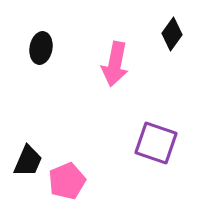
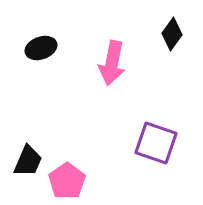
black ellipse: rotated 60 degrees clockwise
pink arrow: moved 3 px left, 1 px up
pink pentagon: rotated 12 degrees counterclockwise
